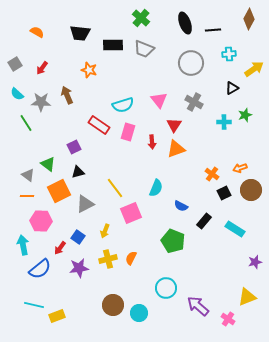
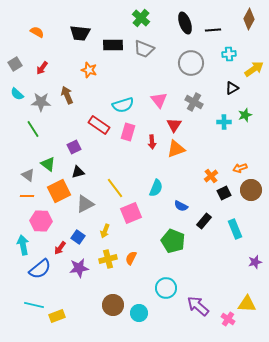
green line at (26, 123): moved 7 px right, 6 px down
orange cross at (212, 174): moved 1 px left, 2 px down; rotated 16 degrees clockwise
cyan rectangle at (235, 229): rotated 36 degrees clockwise
yellow triangle at (247, 297): moved 7 px down; rotated 24 degrees clockwise
